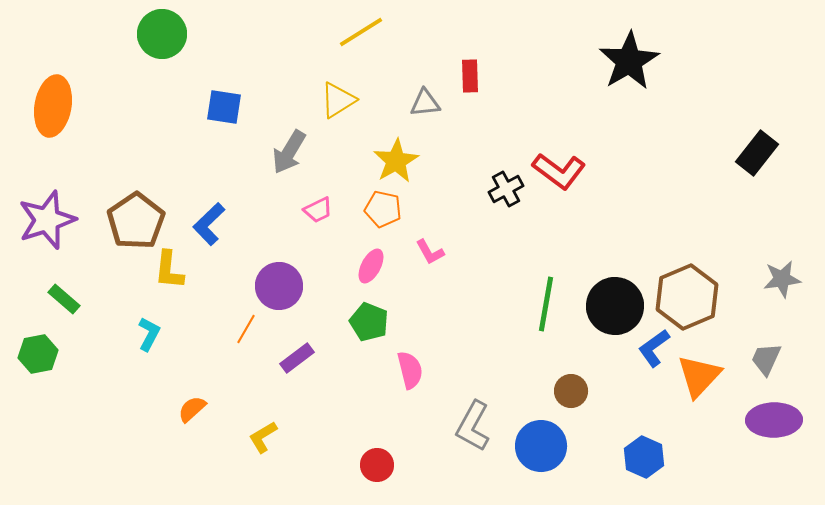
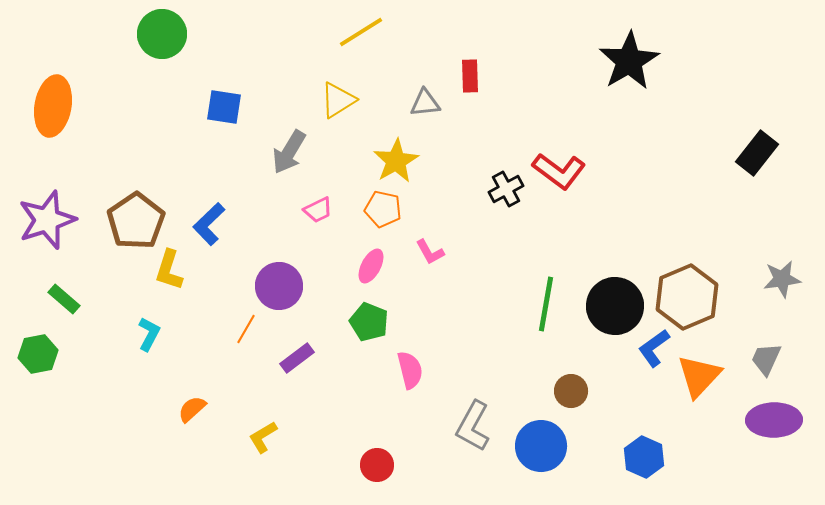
yellow L-shape at (169, 270): rotated 12 degrees clockwise
